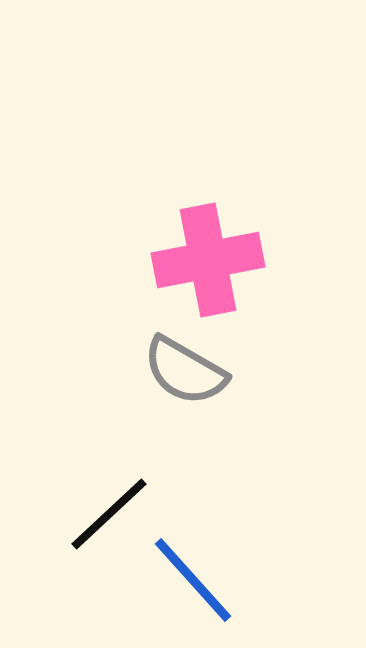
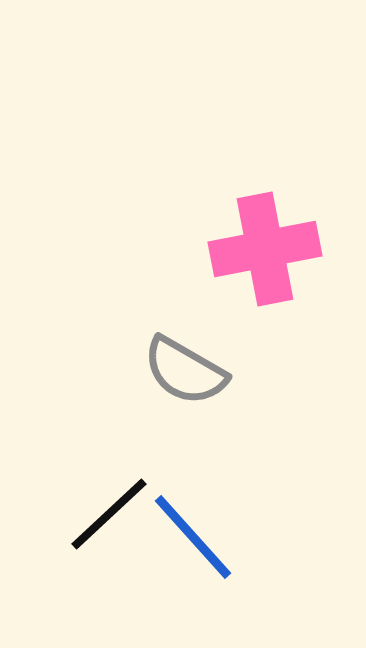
pink cross: moved 57 px right, 11 px up
blue line: moved 43 px up
